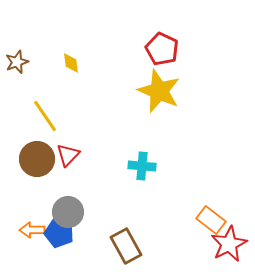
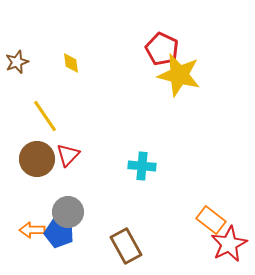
yellow star: moved 20 px right, 16 px up; rotated 9 degrees counterclockwise
